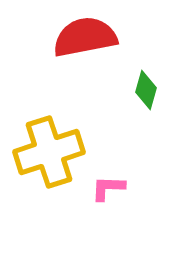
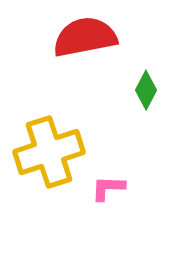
green diamond: rotated 12 degrees clockwise
